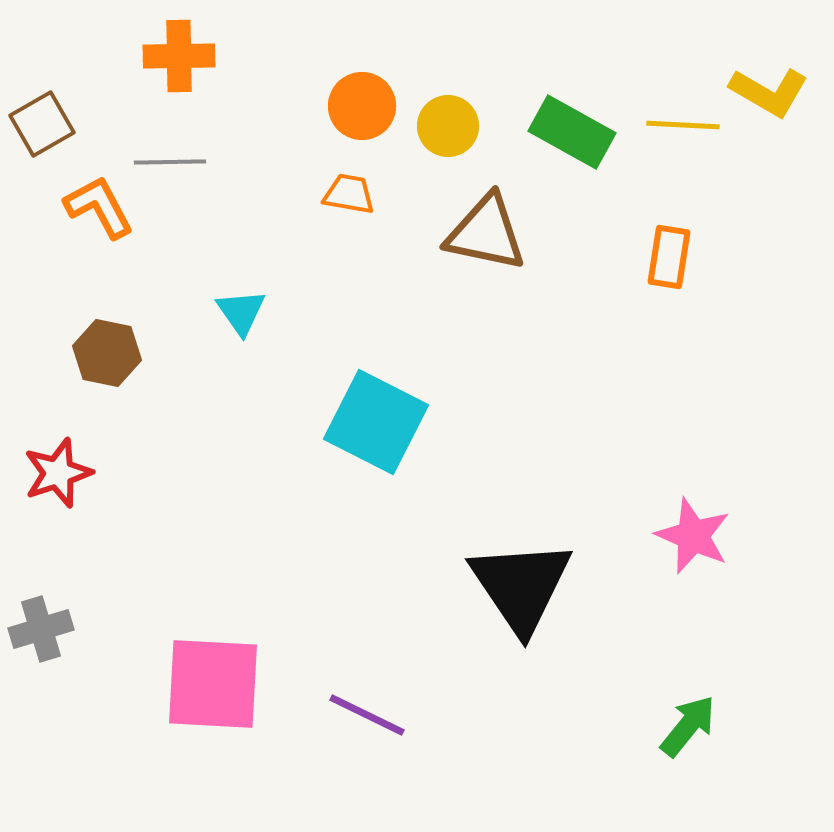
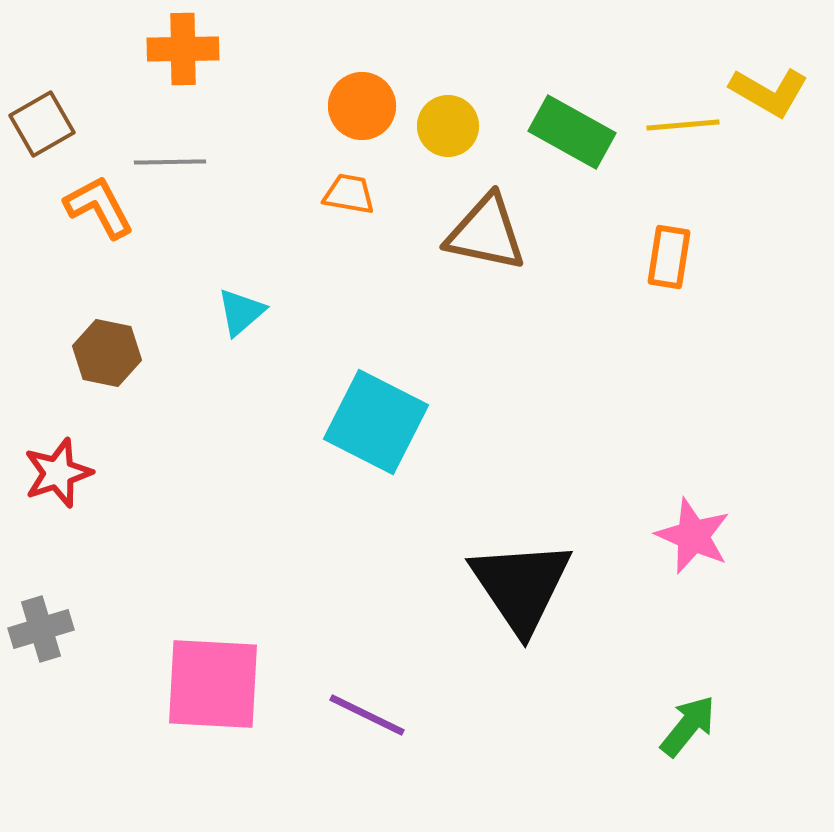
orange cross: moved 4 px right, 7 px up
yellow line: rotated 8 degrees counterclockwise
cyan triangle: rotated 24 degrees clockwise
